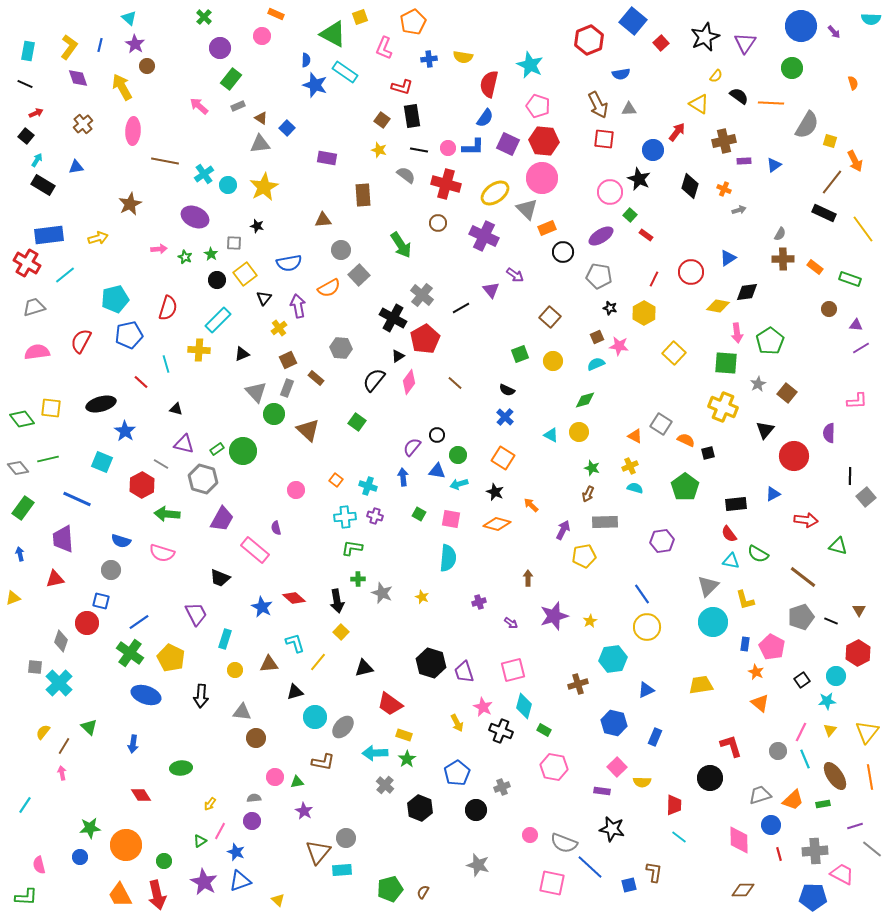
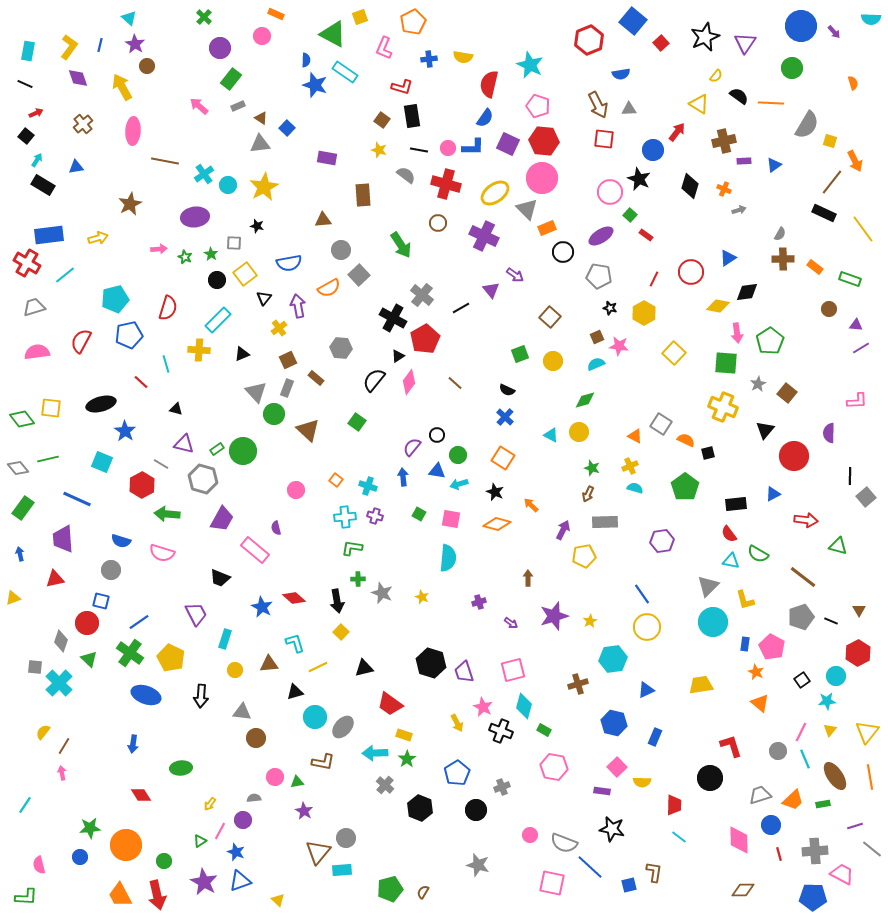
purple ellipse at (195, 217): rotated 32 degrees counterclockwise
yellow line at (318, 662): moved 5 px down; rotated 24 degrees clockwise
green triangle at (89, 727): moved 68 px up
purple circle at (252, 821): moved 9 px left, 1 px up
